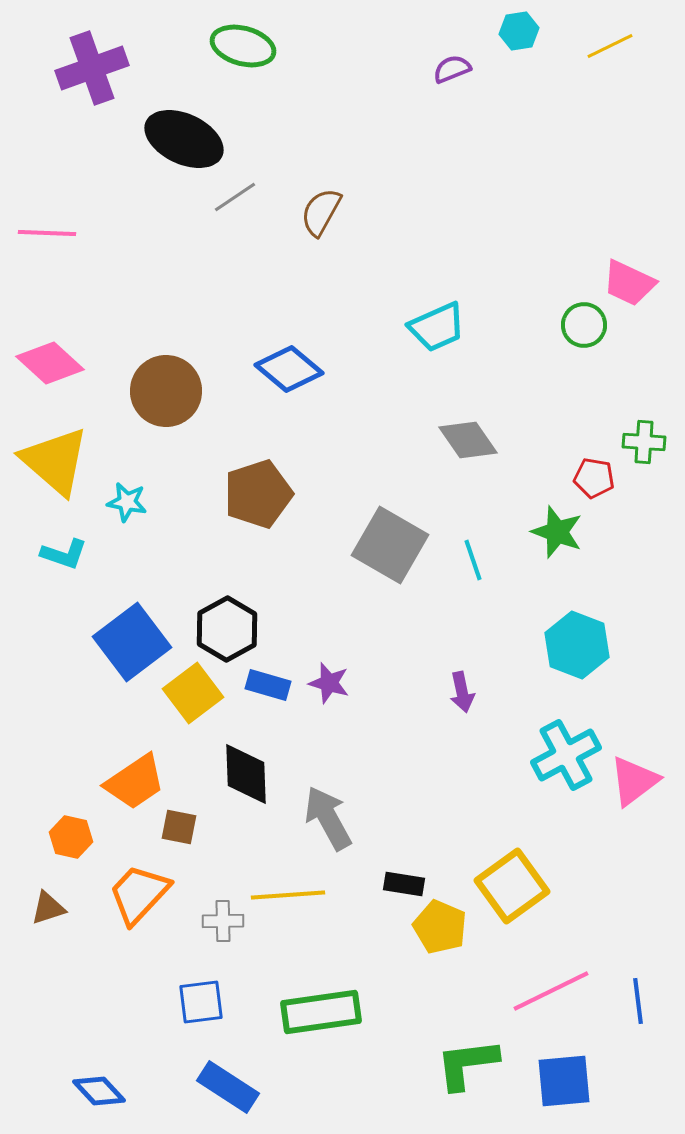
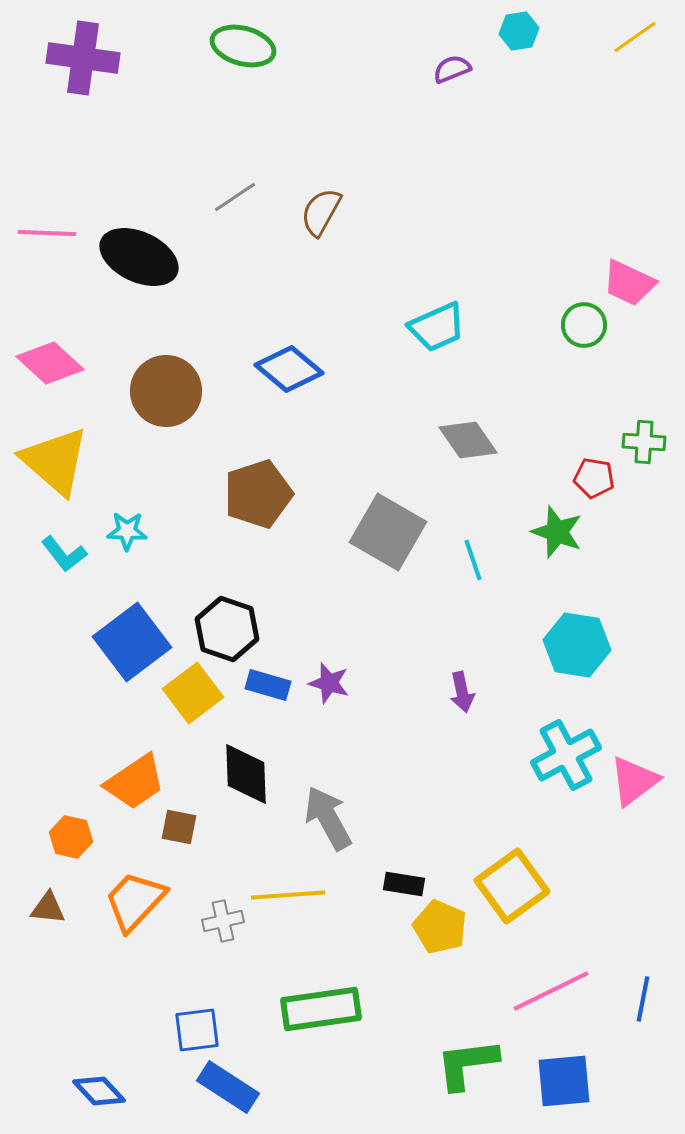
yellow line at (610, 46): moved 25 px right, 9 px up; rotated 9 degrees counterclockwise
purple cross at (92, 68): moved 9 px left, 10 px up; rotated 28 degrees clockwise
black ellipse at (184, 139): moved 45 px left, 118 px down
cyan star at (127, 502): moved 29 px down; rotated 9 degrees counterclockwise
gray square at (390, 545): moved 2 px left, 13 px up
cyan L-shape at (64, 554): rotated 33 degrees clockwise
black hexagon at (227, 629): rotated 12 degrees counterclockwise
cyan hexagon at (577, 645): rotated 12 degrees counterclockwise
orange trapezoid at (139, 894): moved 4 px left, 7 px down
brown triangle at (48, 908): rotated 24 degrees clockwise
gray cross at (223, 921): rotated 12 degrees counterclockwise
blue line at (638, 1001): moved 5 px right, 2 px up; rotated 18 degrees clockwise
blue square at (201, 1002): moved 4 px left, 28 px down
green rectangle at (321, 1012): moved 3 px up
